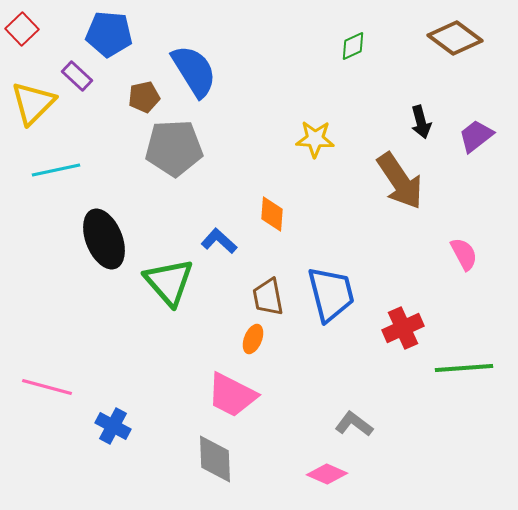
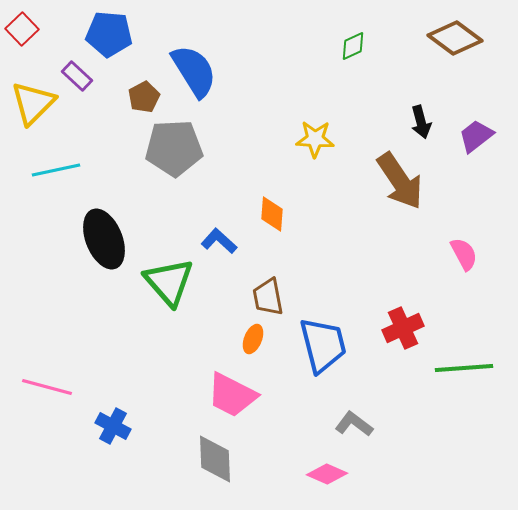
brown pentagon: rotated 16 degrees counterclockwise
blue trapezoid: moved 8 px left, 51 px down
